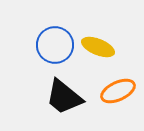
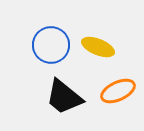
blue circle: moved 4 px left
